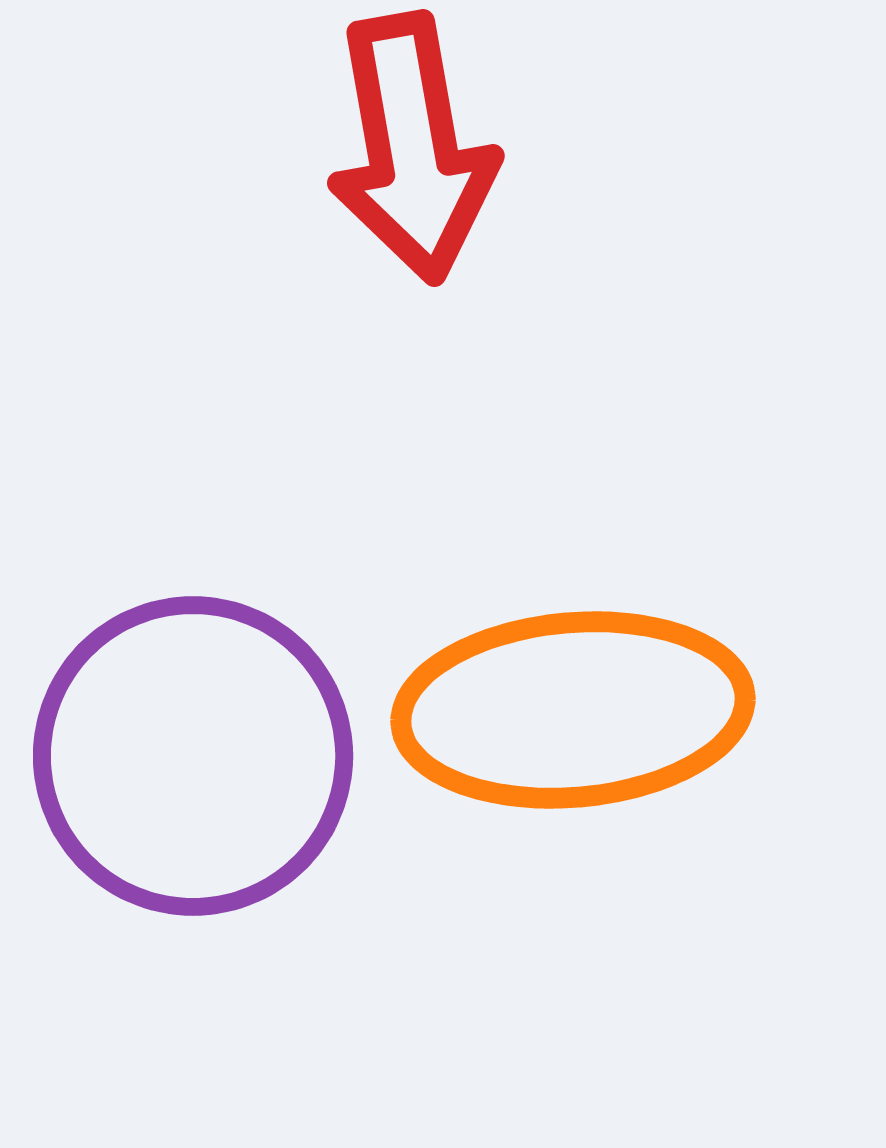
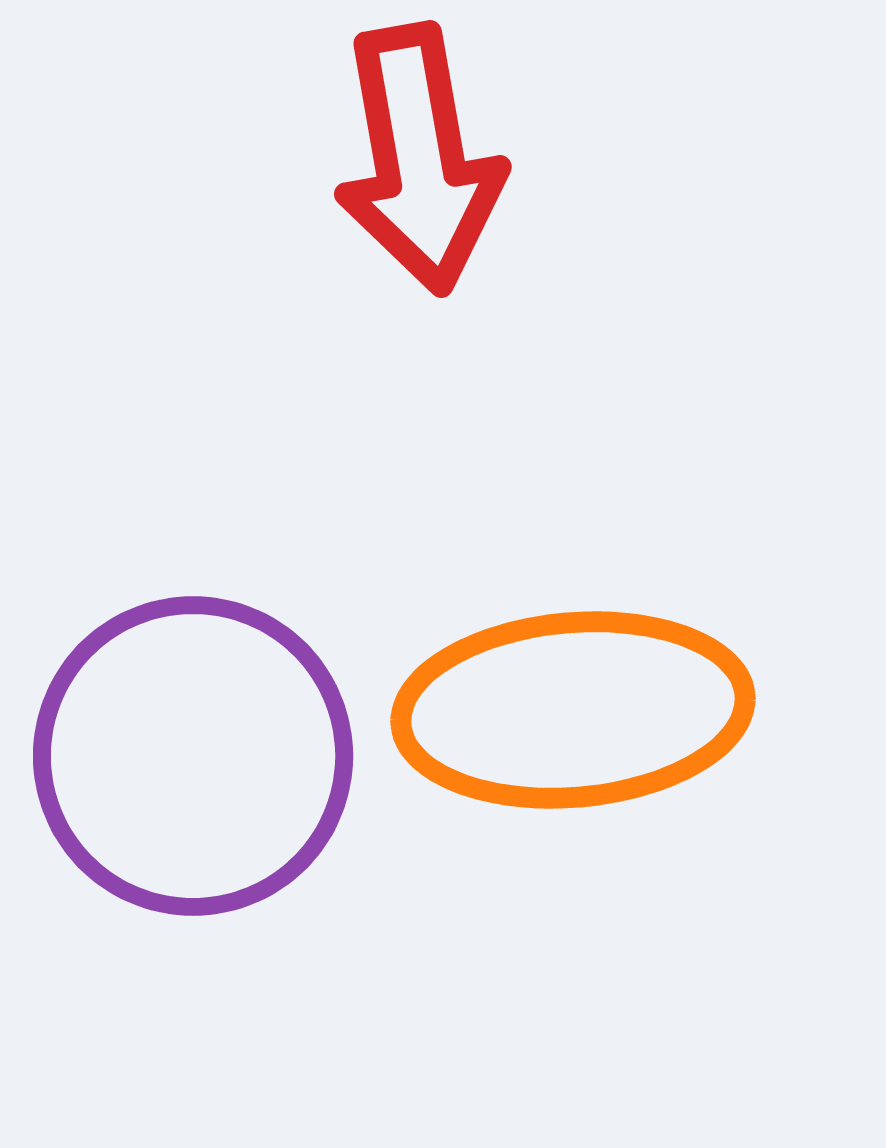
red arrow: moved 7 px right, 11 px down
